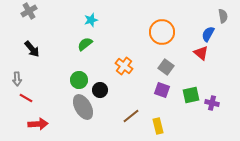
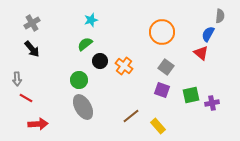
gray cross: moved 3 px right, 12 px down
gray semicircle: moved 3 px left; rotated 16 degrees clockwise
black circle: moved 29 px up
purple cross: rotated 24 degrees counterclockwise
yellow rectangle: rotated 28 degrees counterclockwise
